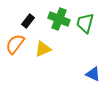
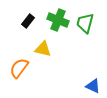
green cross: moved 1 px left, 1 px down
orange semicircle: moved 4 px right, 24 px down
yellow triangle: rotated 36 degrees clockwise
blue triangle: moved 12 px down
